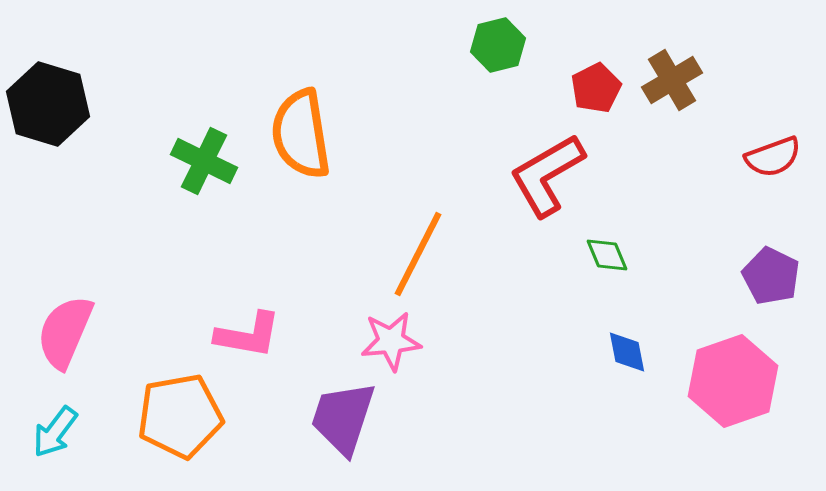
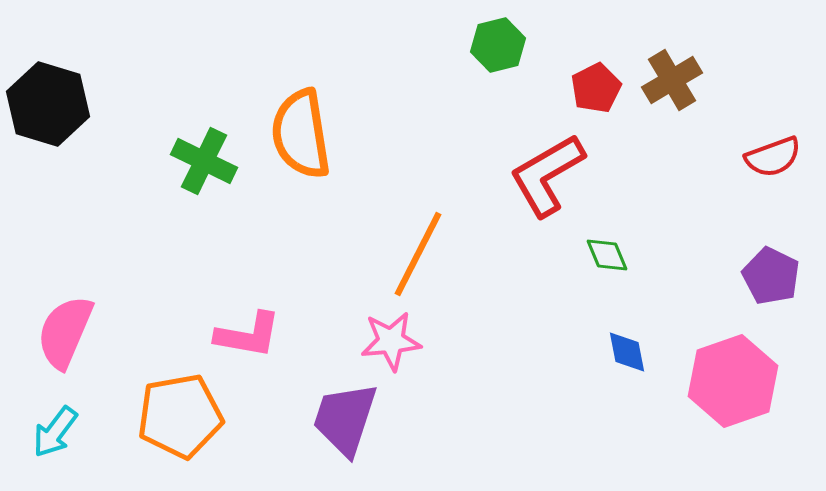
purple trapezoid: moved 2 px right, 1 px down
